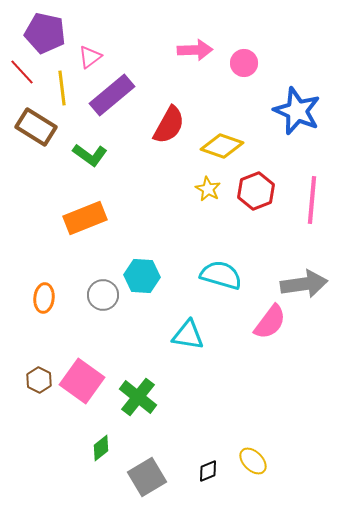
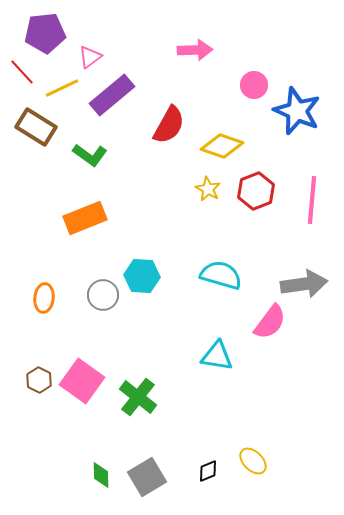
purple pentagon: rotated 18 degrees counterclockwise
pink circle: moved 10 px right, 22 px down
yellow line: rotated 72 degrees clockwise
cyan triangle: moved 29 px right, 21 px down
green diamond: moved 27 px down; rotated 52 degrees counterclockwise
